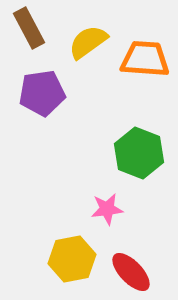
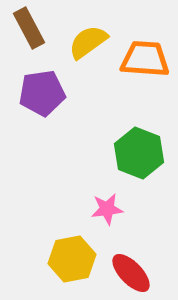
red ellipse: moved 1 px down
